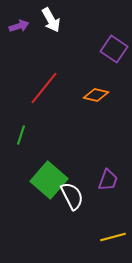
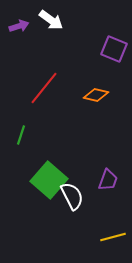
white arrow: rotated 25 degrees counterclockwise
purple square: rotated 12 degrees counterclockwise
